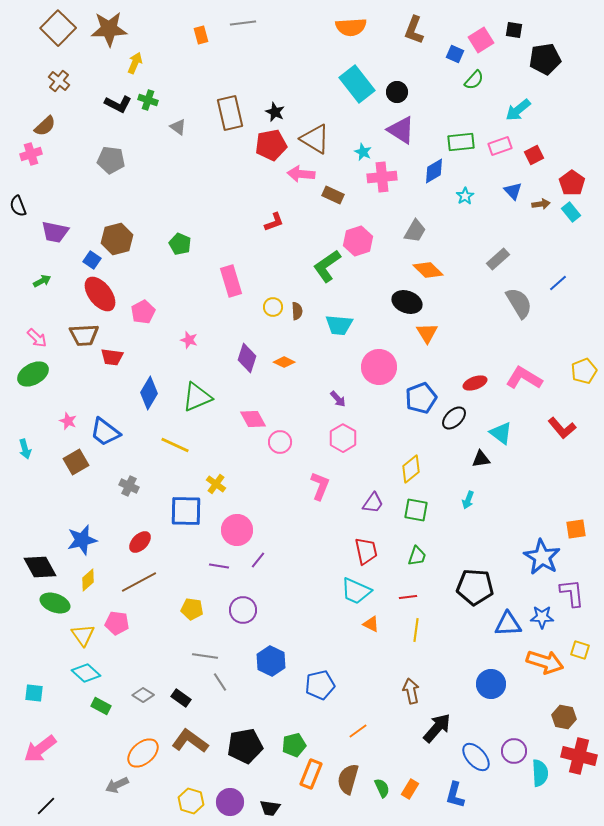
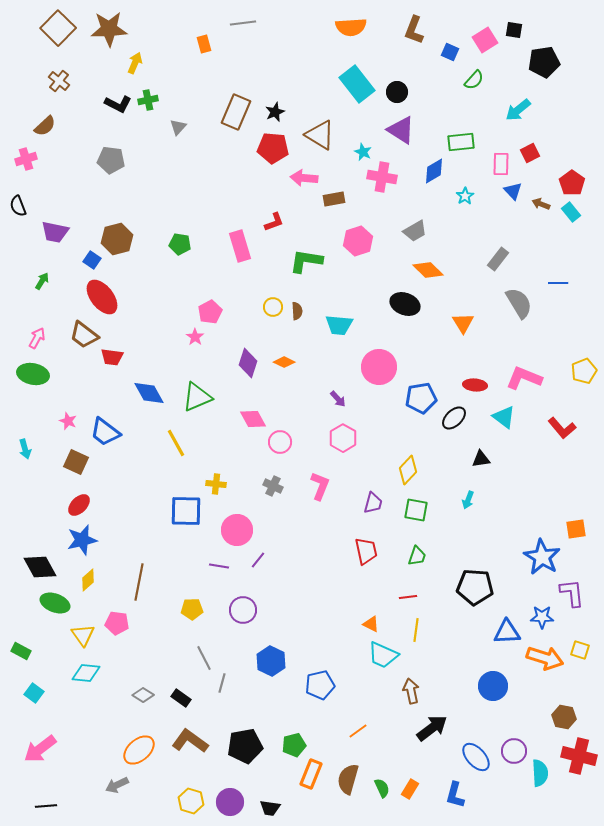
orange rectangle at (201, 35): moved 3 px right, 9 px down
pink square at (481, 40): moved 4 px right
blue square at (455, 54): moved 5 px left, 2 px up
black pentagon at (545, 59): moved 1 px left, 3 px down
green cross at (148, 100): rotated 30 degrees counterclockwise
black star at (275, 112): rotated 24 degrees clockwise
brown rectangle at (230, 113): moved 6 px right, 1 px up; rotated 36 degrees clockwise
gray triangle at (178, 127): rotated 36 degrees clockwise
brown triangle at (315, 139): moved 5 px right, 4 px up
red pentagon at (271, 145): moved 2 px right, 3 px down; rotated 16 degrees clockwise
pink rectangle at (500, 146): moved 1 px right, 18 px down; rotated 70 degrees counterclockwise
pink cross at (31, 154): moved 5 px left, 5 px down
red square at (534, 155): moved 4 px left, 2 px up
pink arrow at (301, 174): moved 3 px right, 4 px down
pink cross at (382, 177): rotated 16 degrees clockwise
brown rectangle at (333, 195): moved 1 px right, 4 px down; rotated 35 degrees counterclockwise
brown arrow at (541, 204): rotated 150 degrees counterclockwise
gray trapezoid at (415, 231): rotated 30 degrees clockwise
green pentagon at (180, 244): rotated 15 degrees counterclockwise
gray rectangle at (498, 259): rotated 10 degrees counterclockwise
green L-shape at (327, 266): moved 21 px left, 5 px up; rotated 44 degrees clockwise
green arrow at (42, 281): rotated 30 degrees counterclockwise
pink rectangle at (231, 281): moved 9 px right, 35 px up
blue line at (558, 283): rotated 42 degrees clockwise
red ellipse at (100, 294): moved 2 px right, 3 px down
black ellipse at (407, 302): moved 2 px left, 2 px down
pink pentagon at (143, 312): moved 67 px right
orange triangle at (427, 333): moved 36 px right, 10 px up
brown trapezoid at (84, 335): rotated 40 degrees clockwise
pink arrow at (37, 338): rotated 105 degrees counterclockwise
pink star at (189, 340): moved 6 px right, 3 px up; rotated 18 degrees clockwise
purple diamond at (247, 358): moved 1 px right, 5 px down
green ellipse at (33, 374): rotated 40 degrees clockwise
pink L-shape at (524, 378): rotated 9 degrees counterclockwise
red ellipse at (475, 383): moved 2 px down; rotated 25 degrees clockwise
blue diamond at (149, 393): rotated 60 degrees counterclockwise
blue pentagon at (421, 398): rotated 12 degrees clockwise
cyan triangle at (501, 433): moved 3 px right, 16 px up
yellow line at (175, 445): moved 1 px right, 2 px up; rotated 36 degrees clockwise
brown square at (76, 462): rotated 35 degrees counterclockwise
yellow diamond at (411, 469): moved 3 px left, 1 px down; rotated 8 degrees counterclockwise
yellow cross at (216, 484): rotated 30 degrees counterclockwise
gray cross at (129, 486): moved 144 px right
purple trapezoid at (373, 503): rotated 20 degrees counterclockwise
red ellipse at (140, 542): moved 61 px left, 37 px up
brown line at (139, 582): rotated 51 degrees counterclockwise
cyan trapezoid at (356, 591): moved 27 px right, 64 px down
yellow pentagon at (192, 609): rotated 10 degrees counterclockwise
blue triangle at (508, 624): moved 1 px left, 8 px down
gray line at (205, 656): moved 1 px left, 2 px down; rotated 55 degrees clockwise
orange arrow at (545, 662): moved 4 px up
cyan diamond at (86, 673): rotated 36 degrees counterclockwise
gray line at (220, 682): moved 2 px right, 1 px down; rotated 48 degrees clockwise
blue circle at (491, 684): moved 2 px right, 2 px down
cyan square at (34, 693): rotated 30 degrees clockwise
green rectangle at (101, 706): moved 80 px left, 55 px up
black arrow at (437, 728): moved 5 px left; rotated 12 degrees clockwise
orange ellipse at (143, 753): moved 4 px left, 3 px up
black line at (46, 806): rotated 40 degrees clockwise
